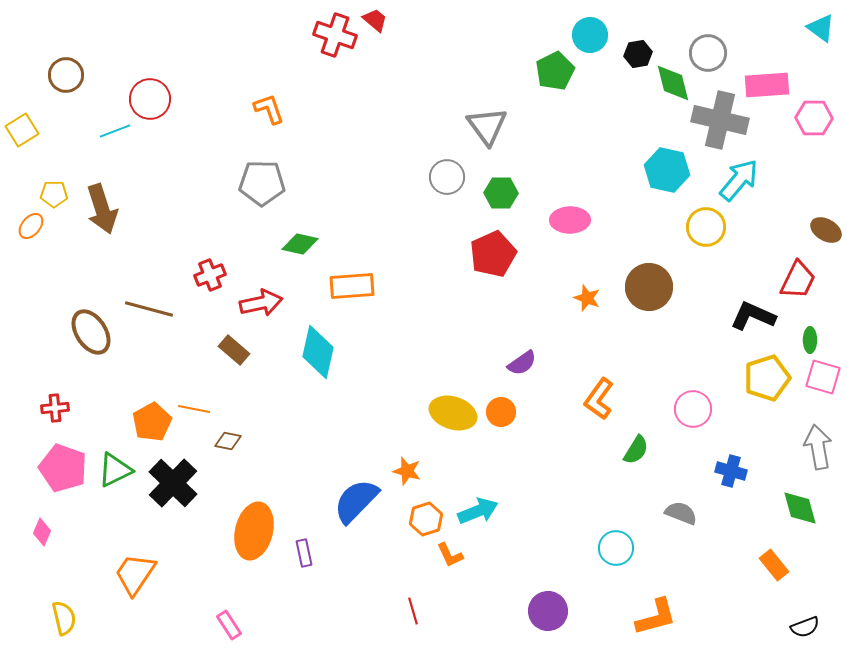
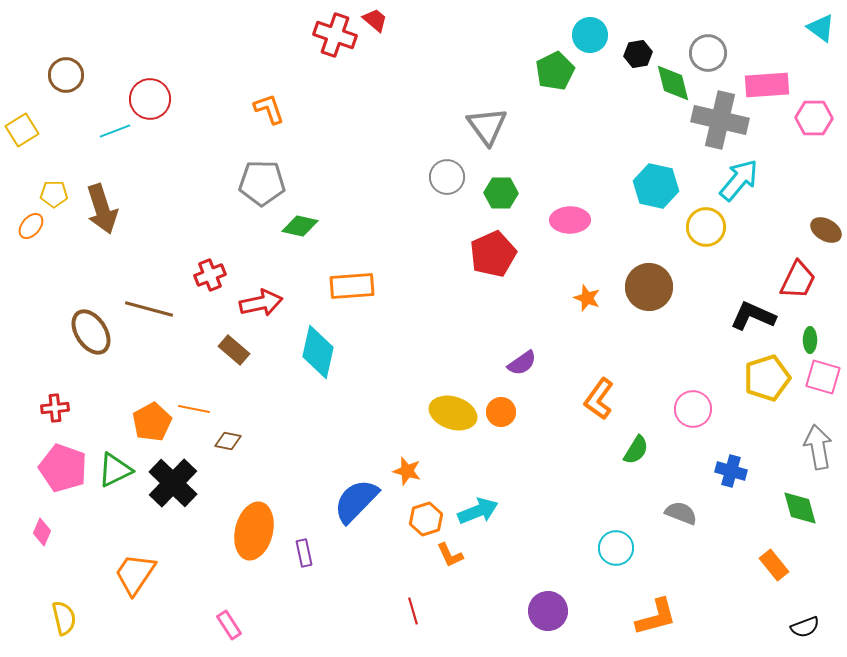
cyan hexagon at (667, 170): moved 11 px left, 16 px down
green diamond at (300, 244): moved 18 px up
